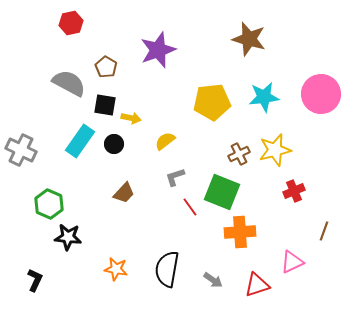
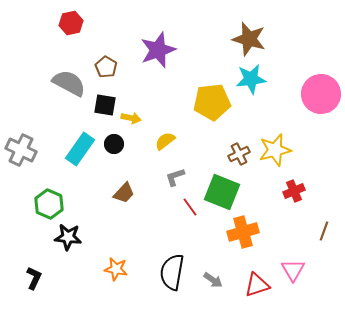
cyan star: moved 13 px left, 18 px up
cyan rectangle: moved 8 px down
orange cross: moved 3 px right; rotated 12 degrees counterclockwise
pink triangle: moved 1 px right, 8 px down; rotated 35 degrees counterclockwise
black semicircle: moved 5 px right, 3 px down
black L-shape: moved 1 px left, 2 px up
